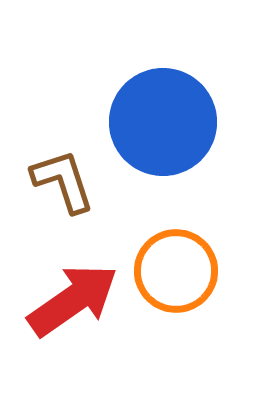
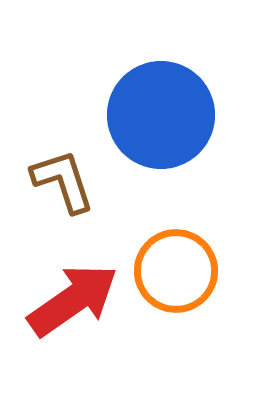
blue circle: moved 2 px left, 7 px up
